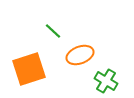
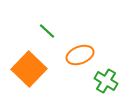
green line: moved 6 px left
orange square: rotated 28 degrees counterclockwise
